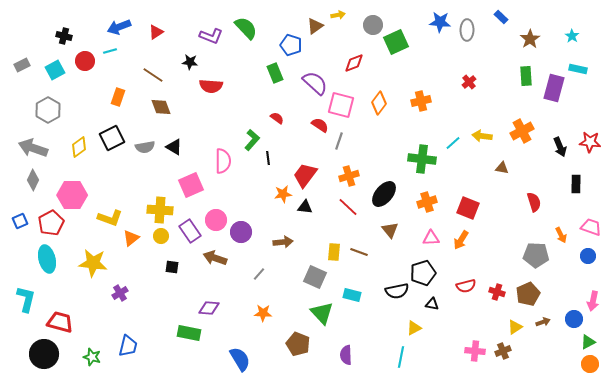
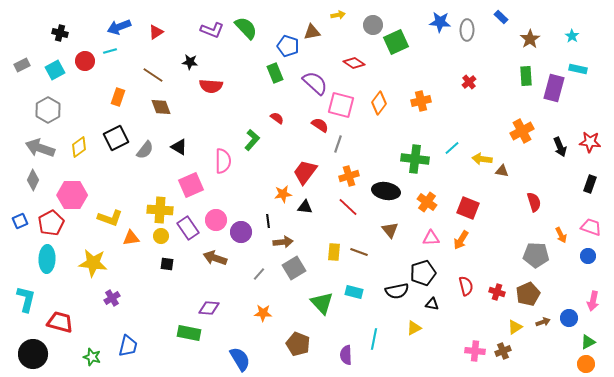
brown triangle at (315, 26): moved 3 px left, 6 px down; rotated 24 degrees clockwise
black cross at (64, 36): moved 4 px left, 3 px up
purple L-shape at (211, 36): moved 1 px right, 6 px up
blue pentagon at (291, 45): moved 3 px left, 1 px down
red diamond at (354, 63): rotated 55 degrees clockwise
yellow arrow at (482, 136): moved 23 px down
black square at (112, 138): moved 4 px right
gray line at (339, 141): moved 1 px left, 3 px down
cyan line at (453, 143): moved 1 px left, 5 px down
gray semicircle at (145, 147): moved 3 px down; rotated 42 degrees counterclockwise
black triangle at (174, 147): moved 5 px right
gray arrow at (33, 148): moved 7 px right
black line at (268, 158): moved 63 px down
green cross at (422, 159): moved 7 px left
brown triangle at (502, 168): moved 3 px down
red trapezoid at (305, 175): moved 3 px up
black rectangle at (576, 184): moved 14 px right; rotated 18 degrees clockwise
black ellipse at (384, 194): moved 2 px right, 3 px up; rotated 60 degrees clockwise
orange cross at (427, 202): rotated 36 degrees counterclockwise
purple rectangle at (190, 231): moved 2 px left, 3 px up
orange triangle at (131, 238): rotated 30 degrees clockwise
cyan ellipse at (47, 259): rotated 16 degrees clockwise
black square at (172, 267): moved 5 px left, 3 px up
gray square at (315, 277): moved 21 px left, 9 px up; rotated 35 degrees clockwise
red semicircle at (466, 286): rotated 90 degrees counterclockwise
purple cross at (120, 293): moved 8 px left, 5 px down
cyan rectangle at (352, 295): moved 2 px right, 3 px up
green triangle at (322, 313): moved 10 px up
blue circle at (574, 319): moved 5 px left, 1 px up
black circle at (44, 354): moved 11 px left
cyan line at (401, 357): moved 27 px left, 18 px up
orange circle at (590, 364): moved 4 px left
